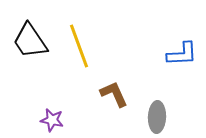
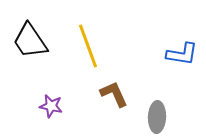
yellow line: moved 9 px right
blue L-shape: rotated 12 degrees clockwise
purple star: moved 1 px left, 14 px up
